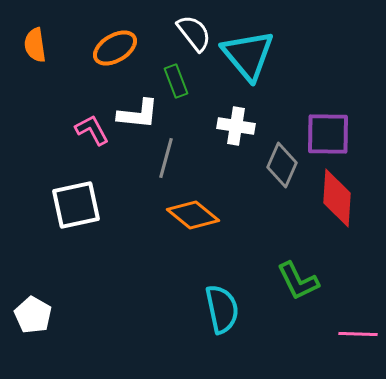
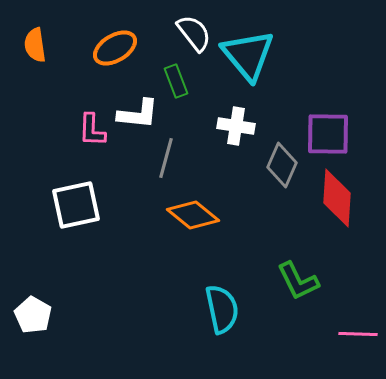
pink L-shape: rotated 150 degrees counterclockwise
